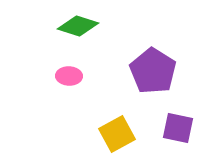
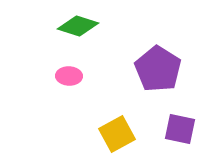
purple pentagon: moved 5 px right, 2 px up
purple square: moved 2 px right, 1 px down
